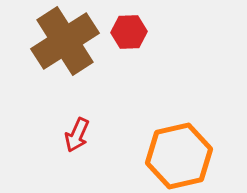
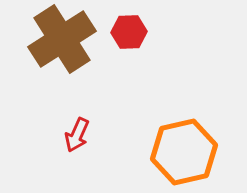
brown cross: moved 3 px left, 2 px up
orange hexagon: moved 5 px right, 4 px up
